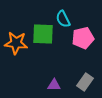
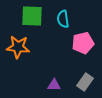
cyan semicircle: rotated 18 degrees clockwise
green square: moved 11 px left, 18 px up
pink pentagon: moved 5 px down
orange star: moved 2 px right, 4 px down
